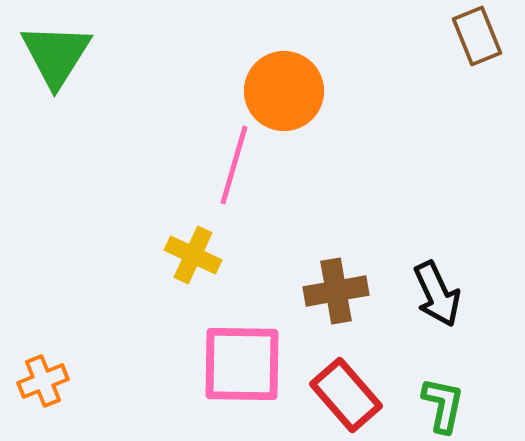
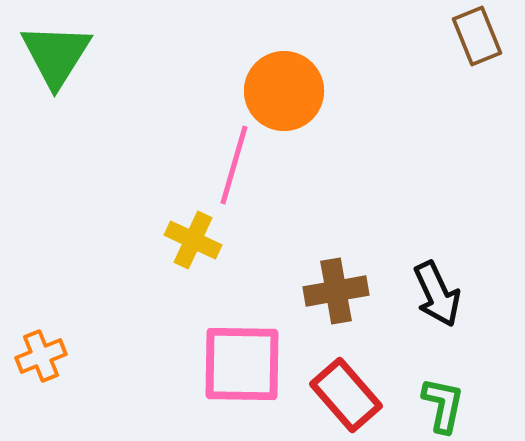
yellow cross: moved 15 px up
orange cross: moved 2 px left, 25 px up
